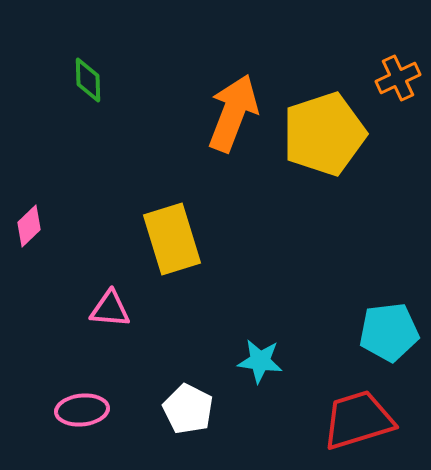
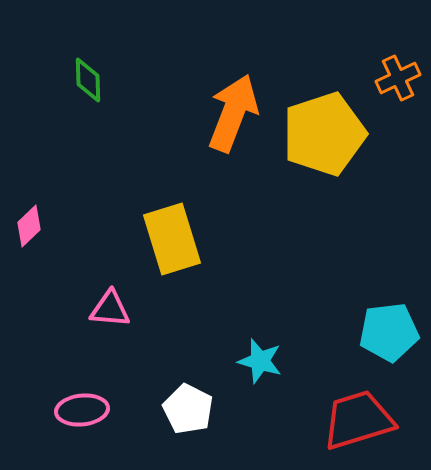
cyan star: rotated 9 degrees clockwise
